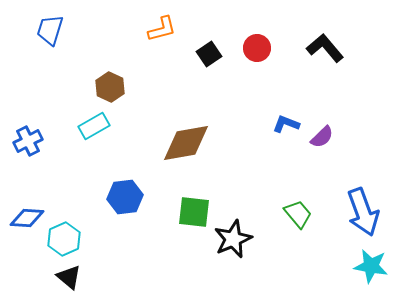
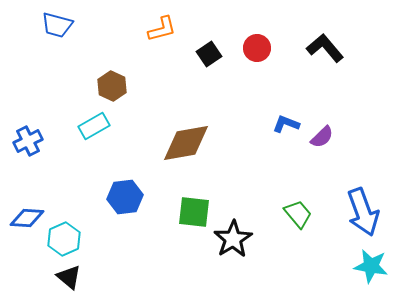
blue trapezoid: moved 7 px right, 5 px up; rotated 92 degrees counterclockwise
brown hexagon: moved 2 px right, 1 px up
black star: rotated 9 degrees counterclockwise
